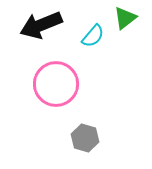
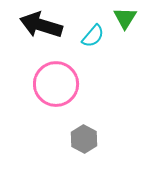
green triangle: rotated 20 degrees counterclockwise
black arrow: rotated 39 degrees clockwise
gray hexagon: moved 1 px left, 1 px down; rotated 12 degrees clockwise
